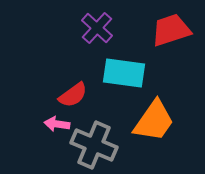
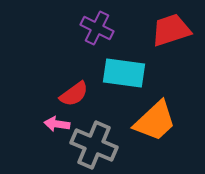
purple cross: rotated 16 degrees counterclockwise
red semicircle: moved 1 px right, 1 px up
orange trapezoid: moved 1 px right; rotated 12 degrees clockwise
